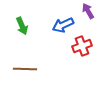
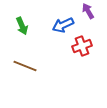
brown line: moved 3 px up; rotated 20 degrees clockwise
